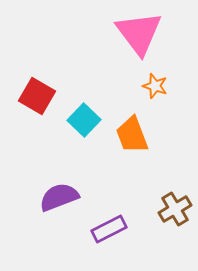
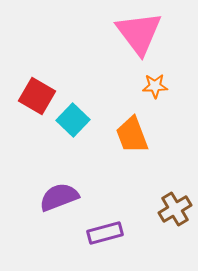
orange star: rotated 20 degrees counterclockwise
cyan square: moved 11 px left
purple rectangle: moved 4 px left, 4 px down; rotated 12 degrees clockwise
